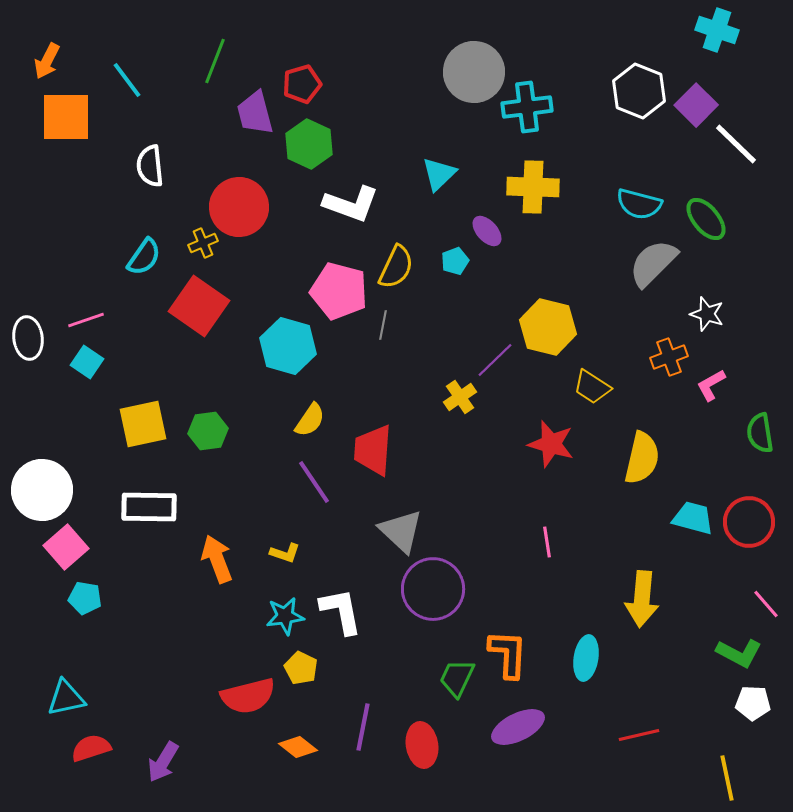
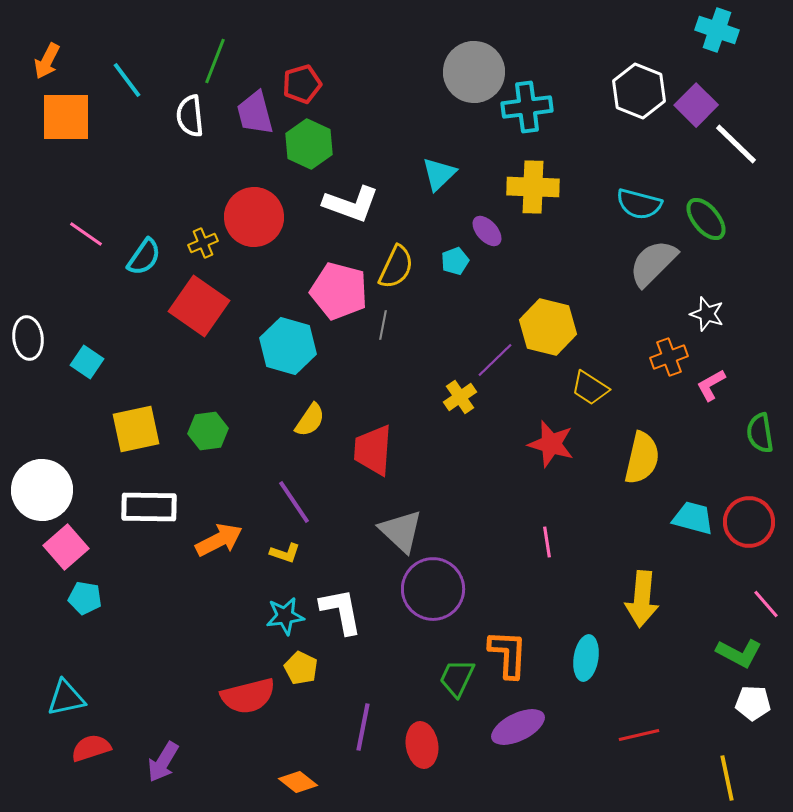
white semicircle at (150, 166): moved 40 px right, 50 px up
red circle at (239, 207): moved 15 px right, 10 px down
pink line at (86, 320): moved 86 px up; rotated 54 degrees clockwise
yellow trapezoid at (592, 387): moved 2 px left, 1 px down
yellow square at (143, 424): moved 7 px left, 5 px down
purple line at (314, 482): moved 20 px left, 20 px down
orange arrow at (217, 559): moved 2 px right, 19 px up; rotated 84 degrees clockwise
orange diamond at (298, 747): moved 35 px down
